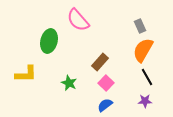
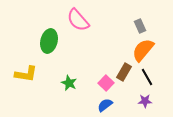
orange semicircle: rotated 10 degrees clockwise
brown rectangle: moved 24 px right, 10 px down; rotated 12 degrees counterclockwise
yellow L-shape: rotated 10 degrees clockwise
